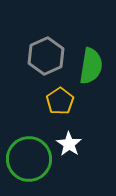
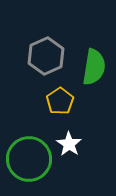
green semicircle: moved 3 px right, 1 px down
